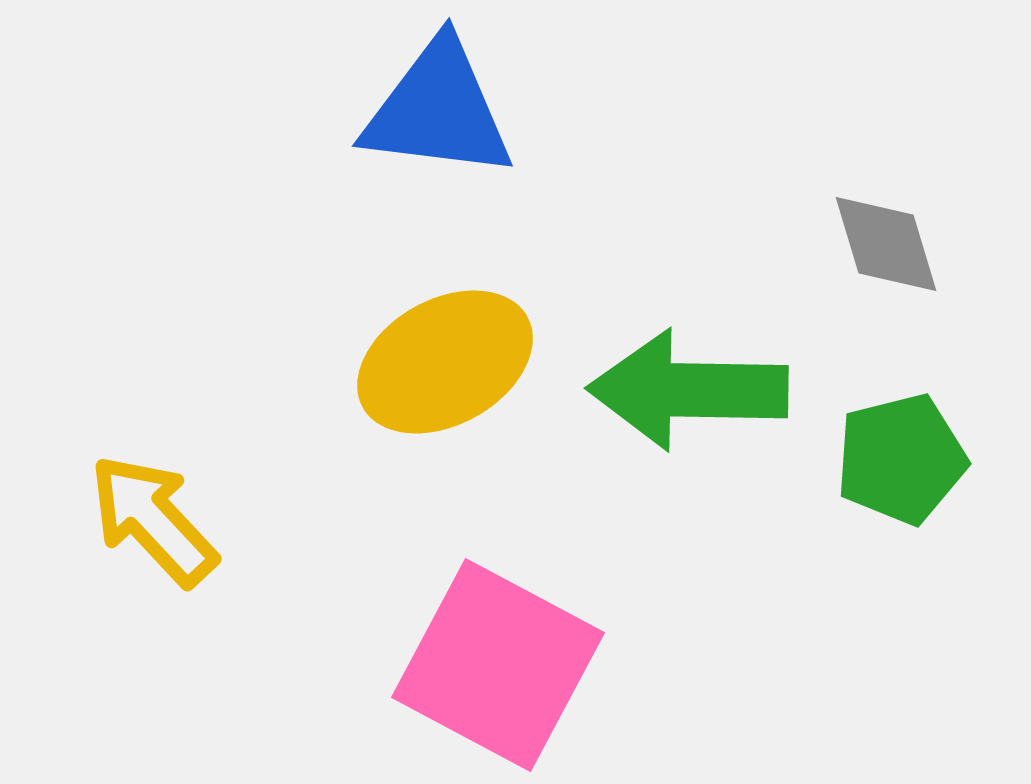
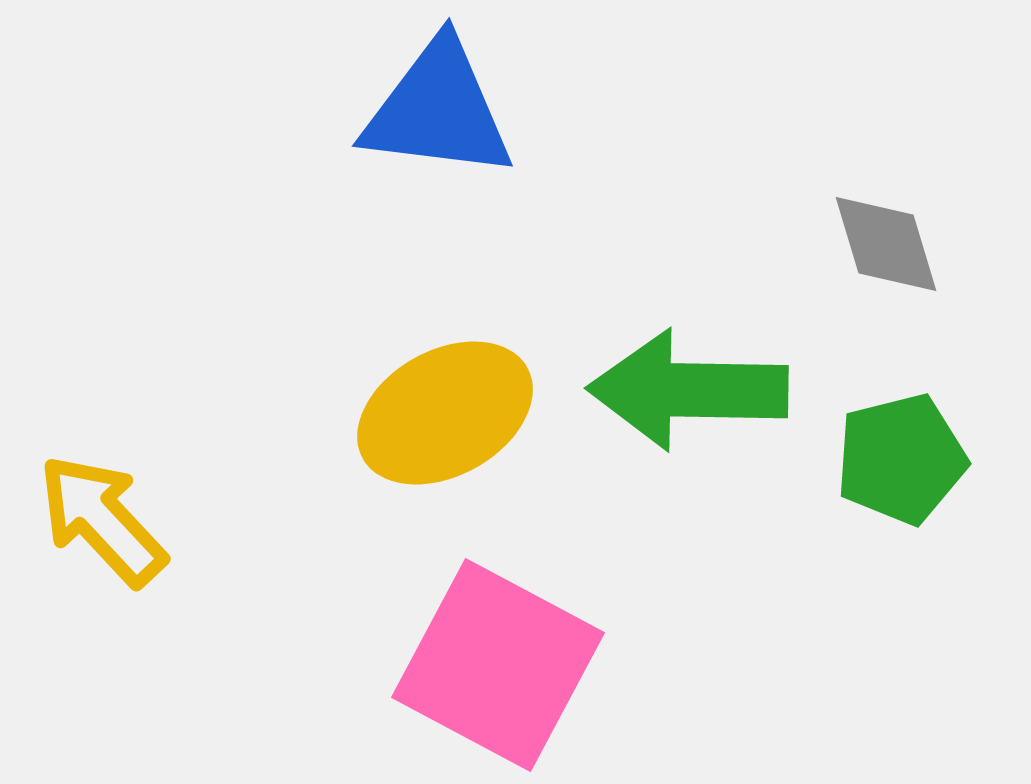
yellow ellipse: moved 51 px down
yellow arrow: moved 51 px left
